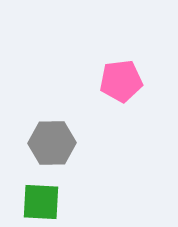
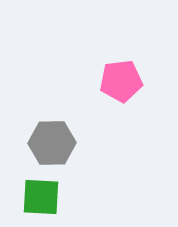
green square: moved 5 px up
